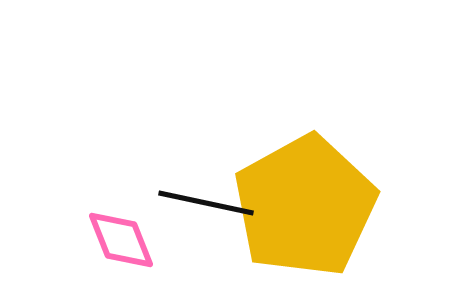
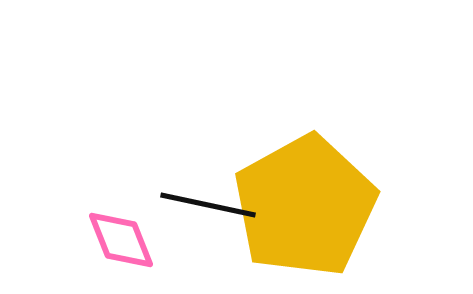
black line: moved 2 px right, 2 px down
